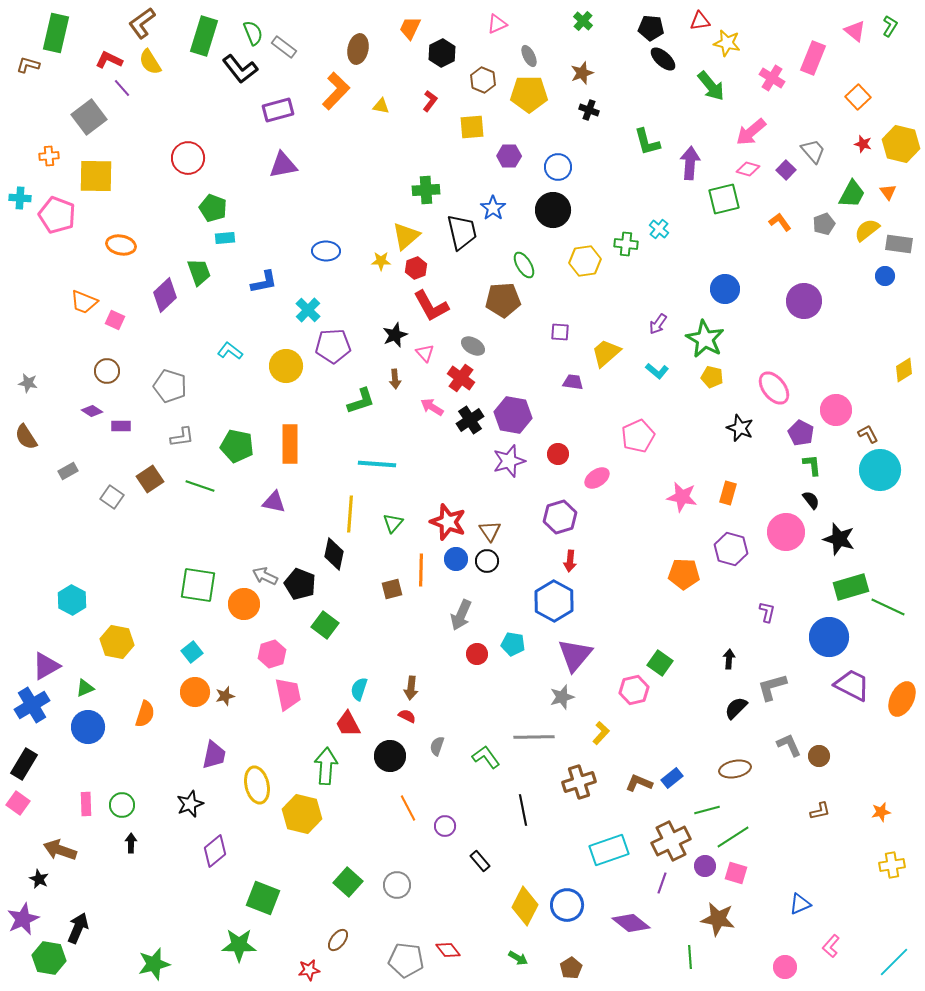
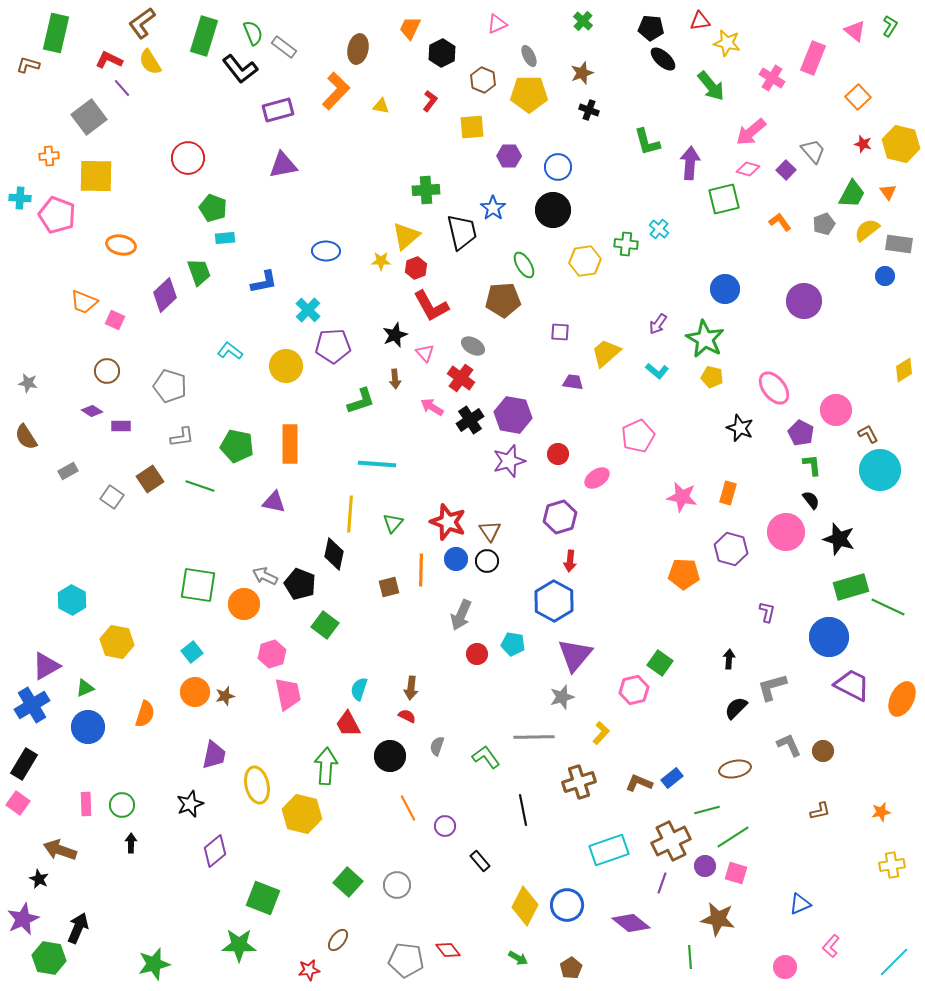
brown square at (392, 589): moved 3 px left, 2 px up
brown circle at (819, 756): moved 4 px right, 5 px up
